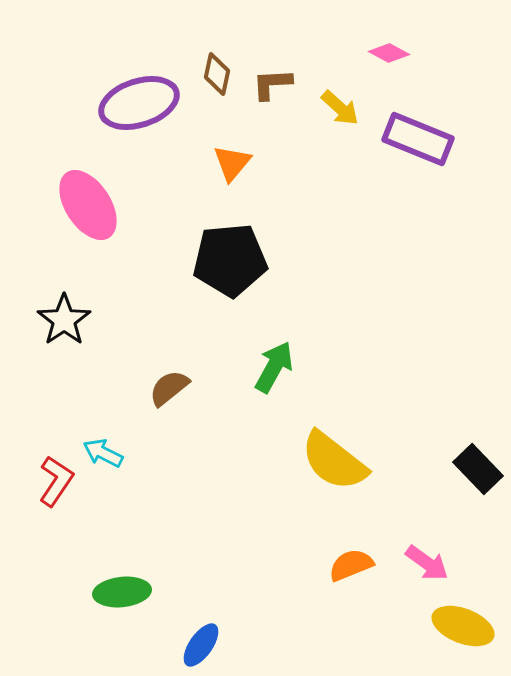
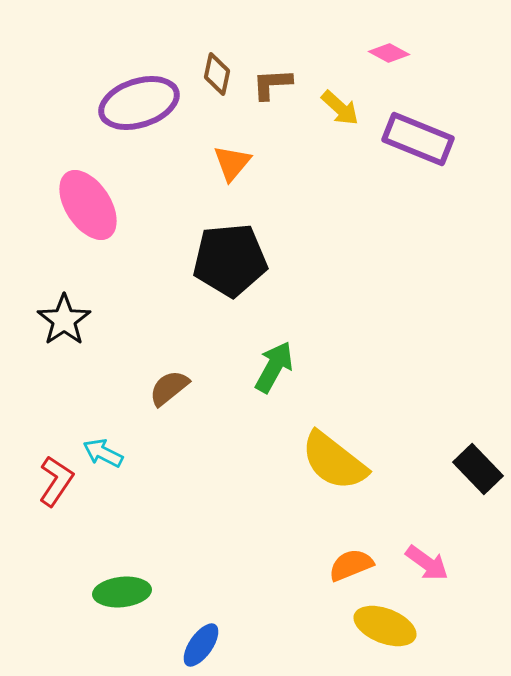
yellow ellipse: moved 78 px left
